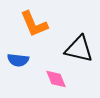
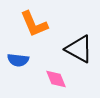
black triangle: rotated 16 degrees clockwise
